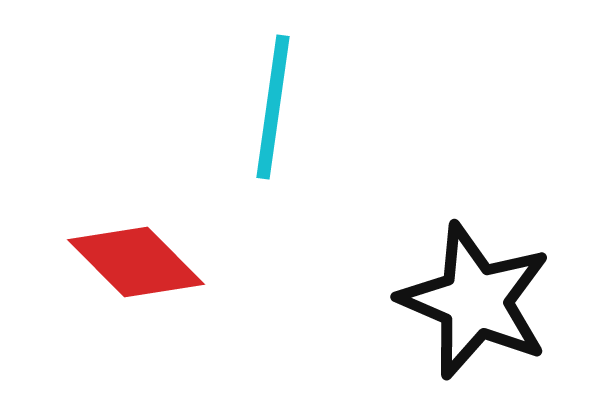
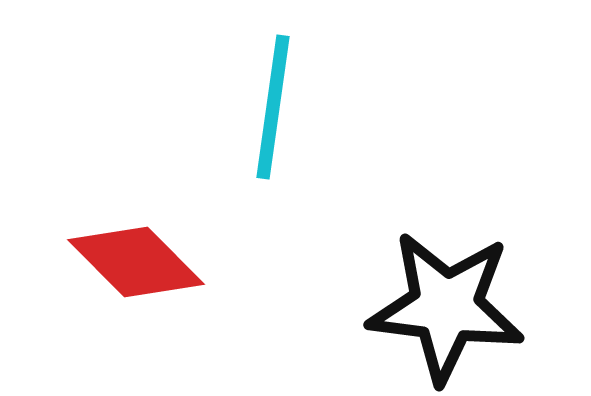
black star: moved 29 px left, 6 px down; rotated 16 degrees counterclockwise
